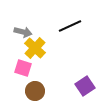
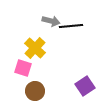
black line: moved 1 px right; rotated 20 degrees clockwise
gray arrow: moved 28 px right, 11 px up
